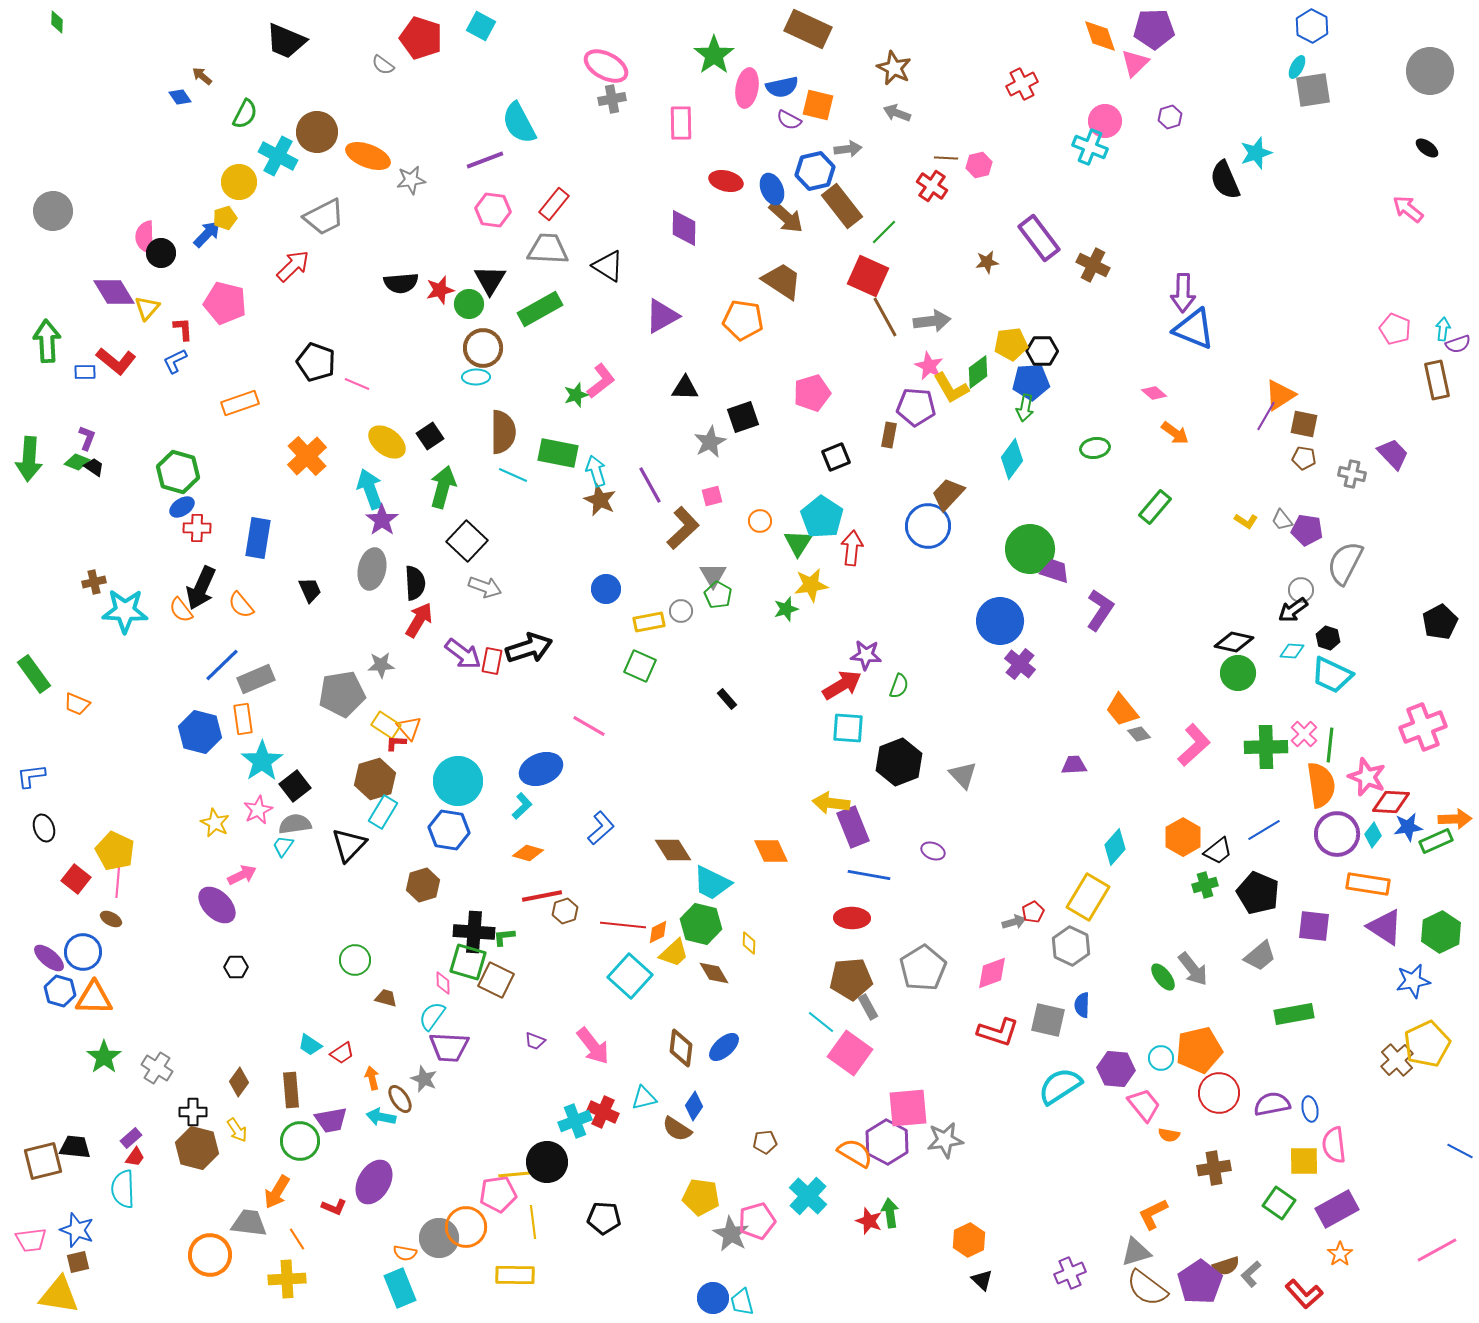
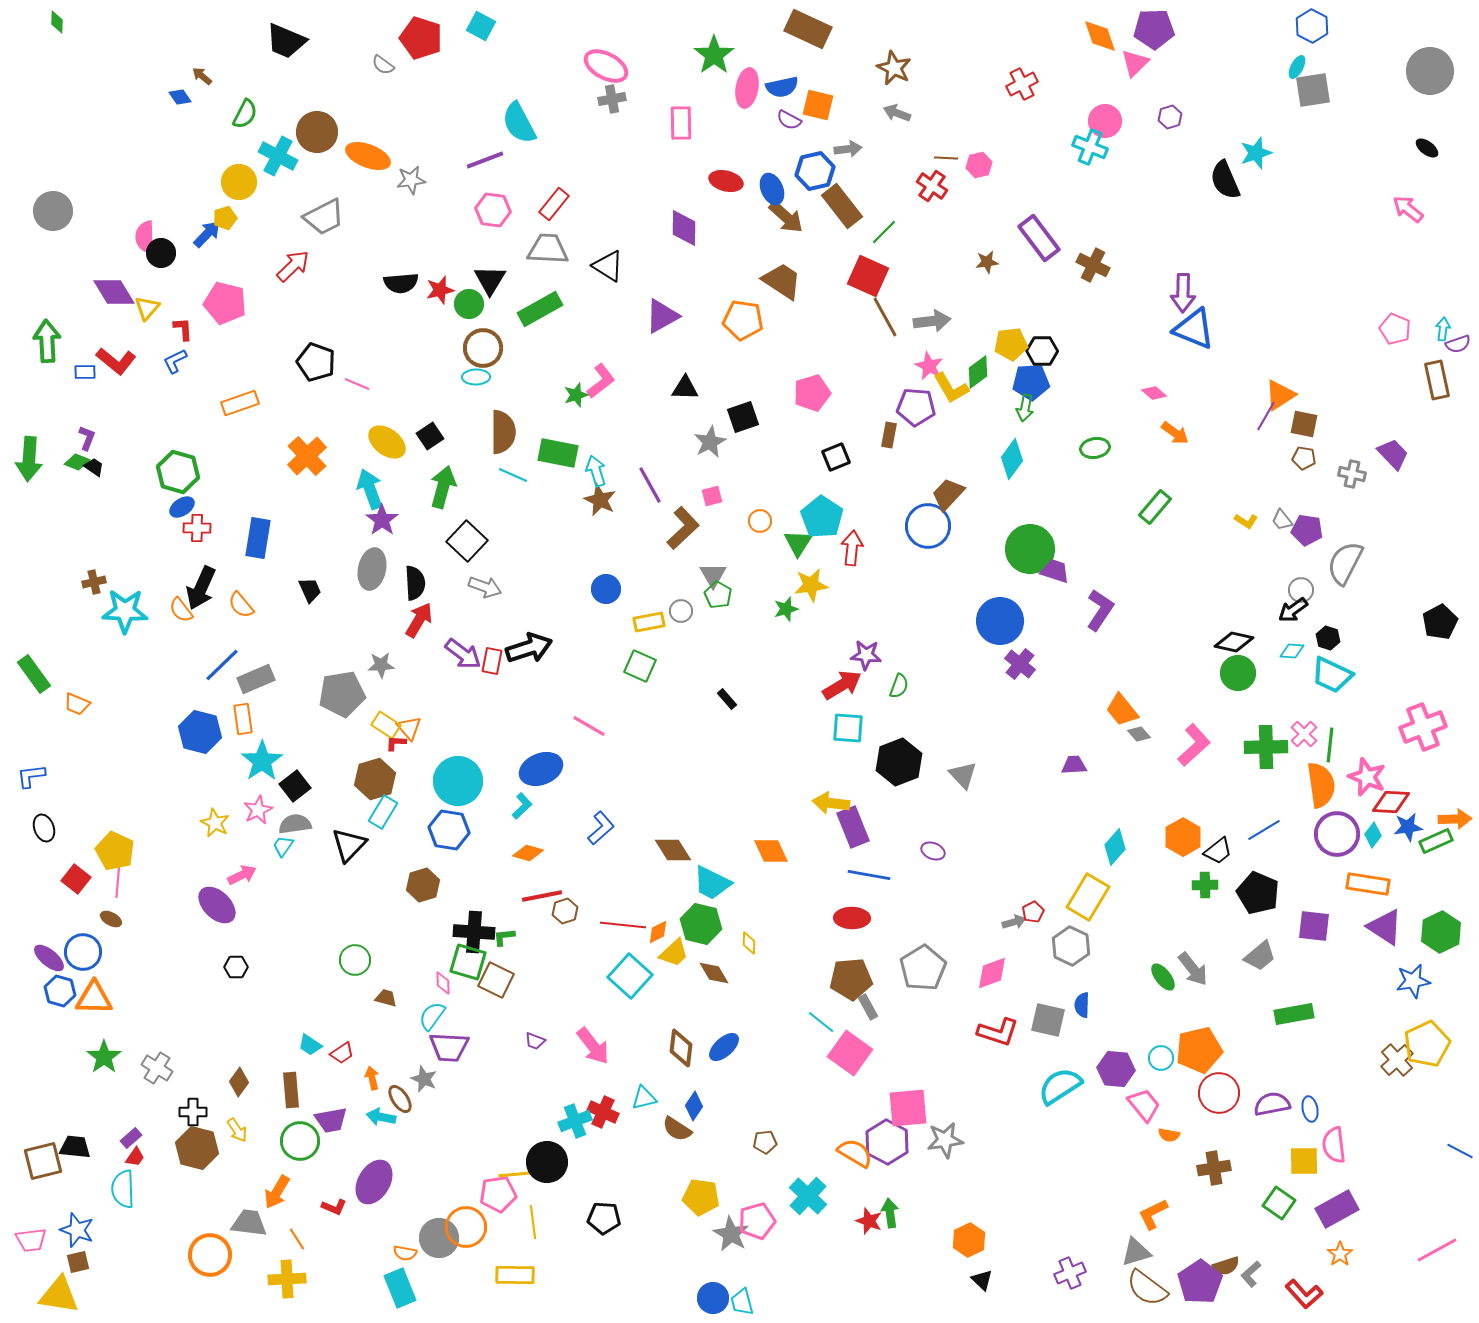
green cross at (1205, 885): rotated 15 degrees clockwise
